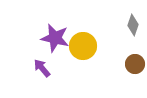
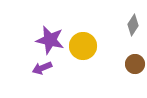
gray diamond: rotated 15 degrees clockwise
purple star: moved 5 px left, 2 px down
purple arrow: rotated 72 degrees counterclockwise
